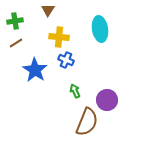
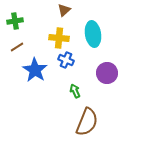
brown triangle: moved 16 px right; rotated 16 degrees clockwise
cyan ellipse: moved 7 px left, 5 px down
yellow cross: moved 1 px down
brown line: moved 1 px right, 4 px down
purple circle: moved 27 px up
